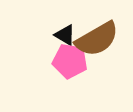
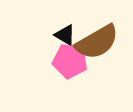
brown semicircle: moved 3 px down
